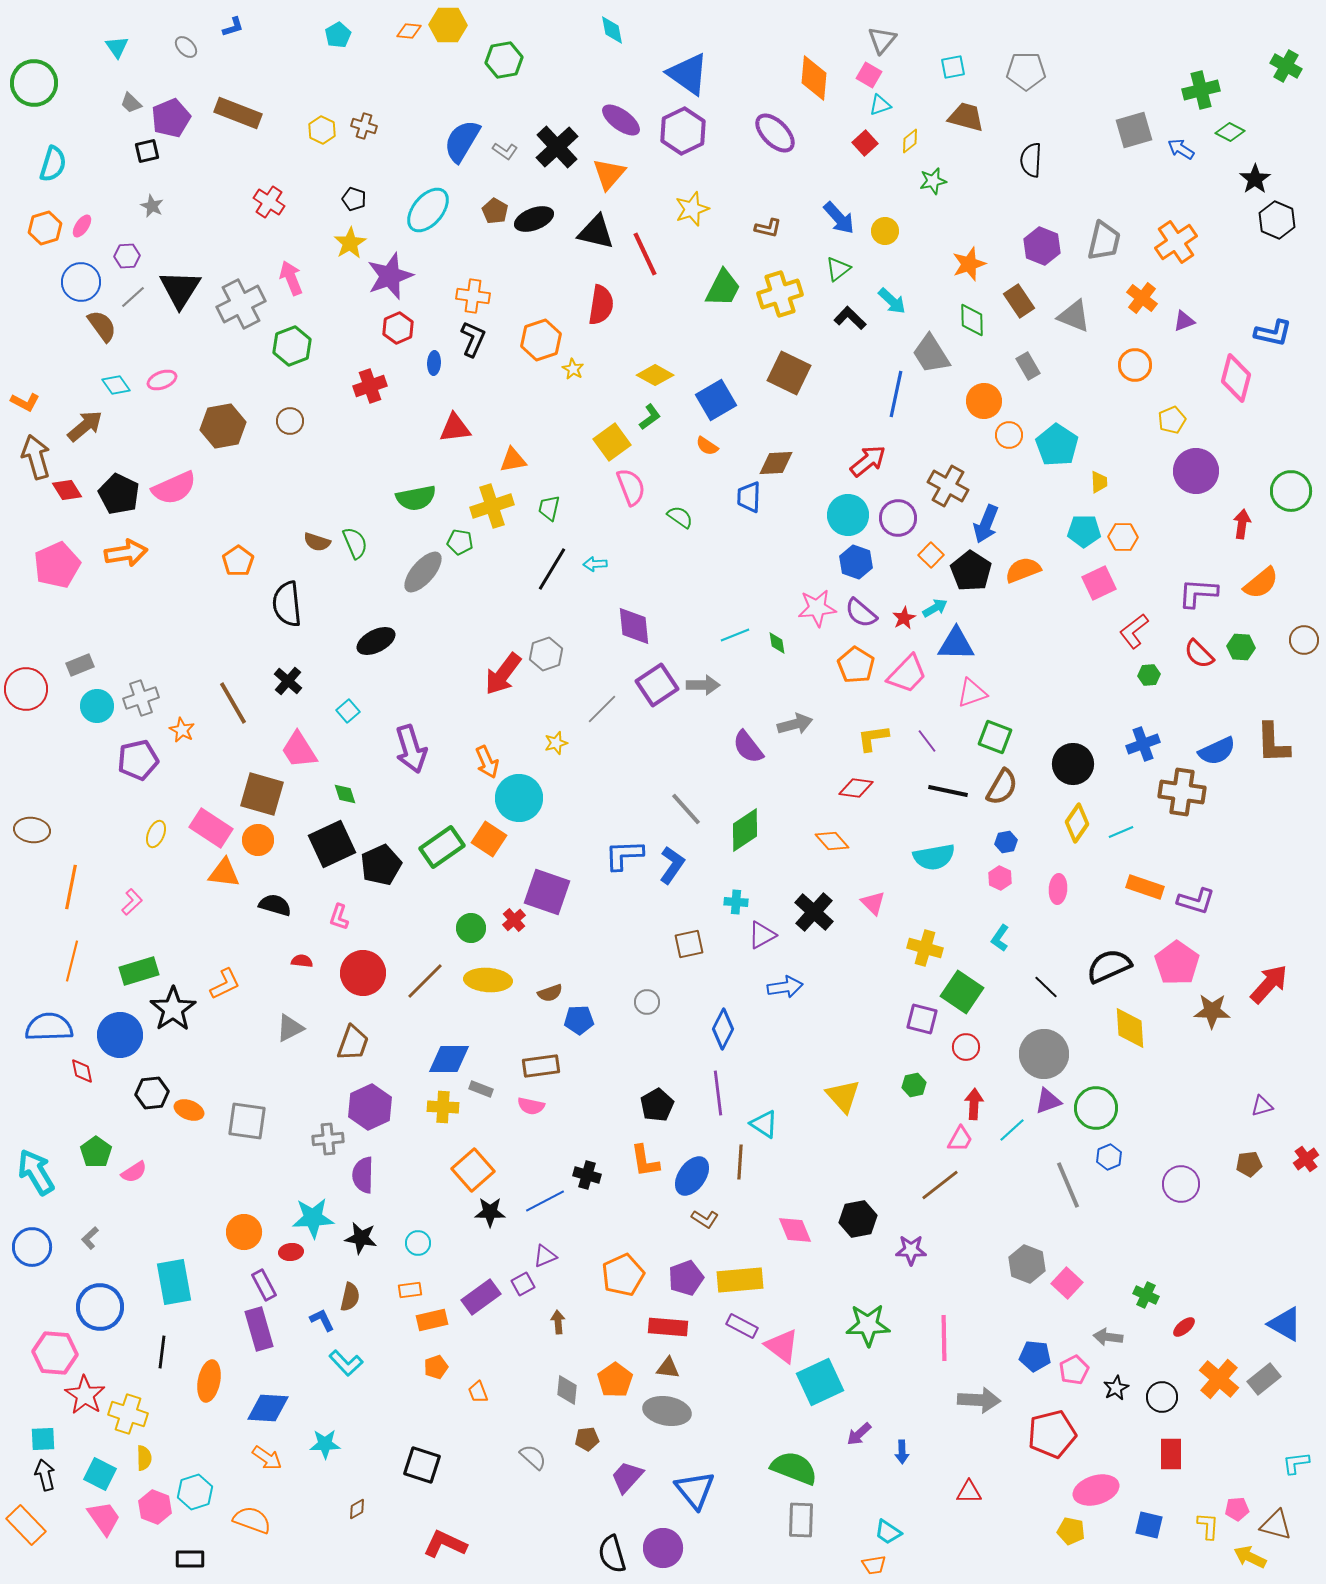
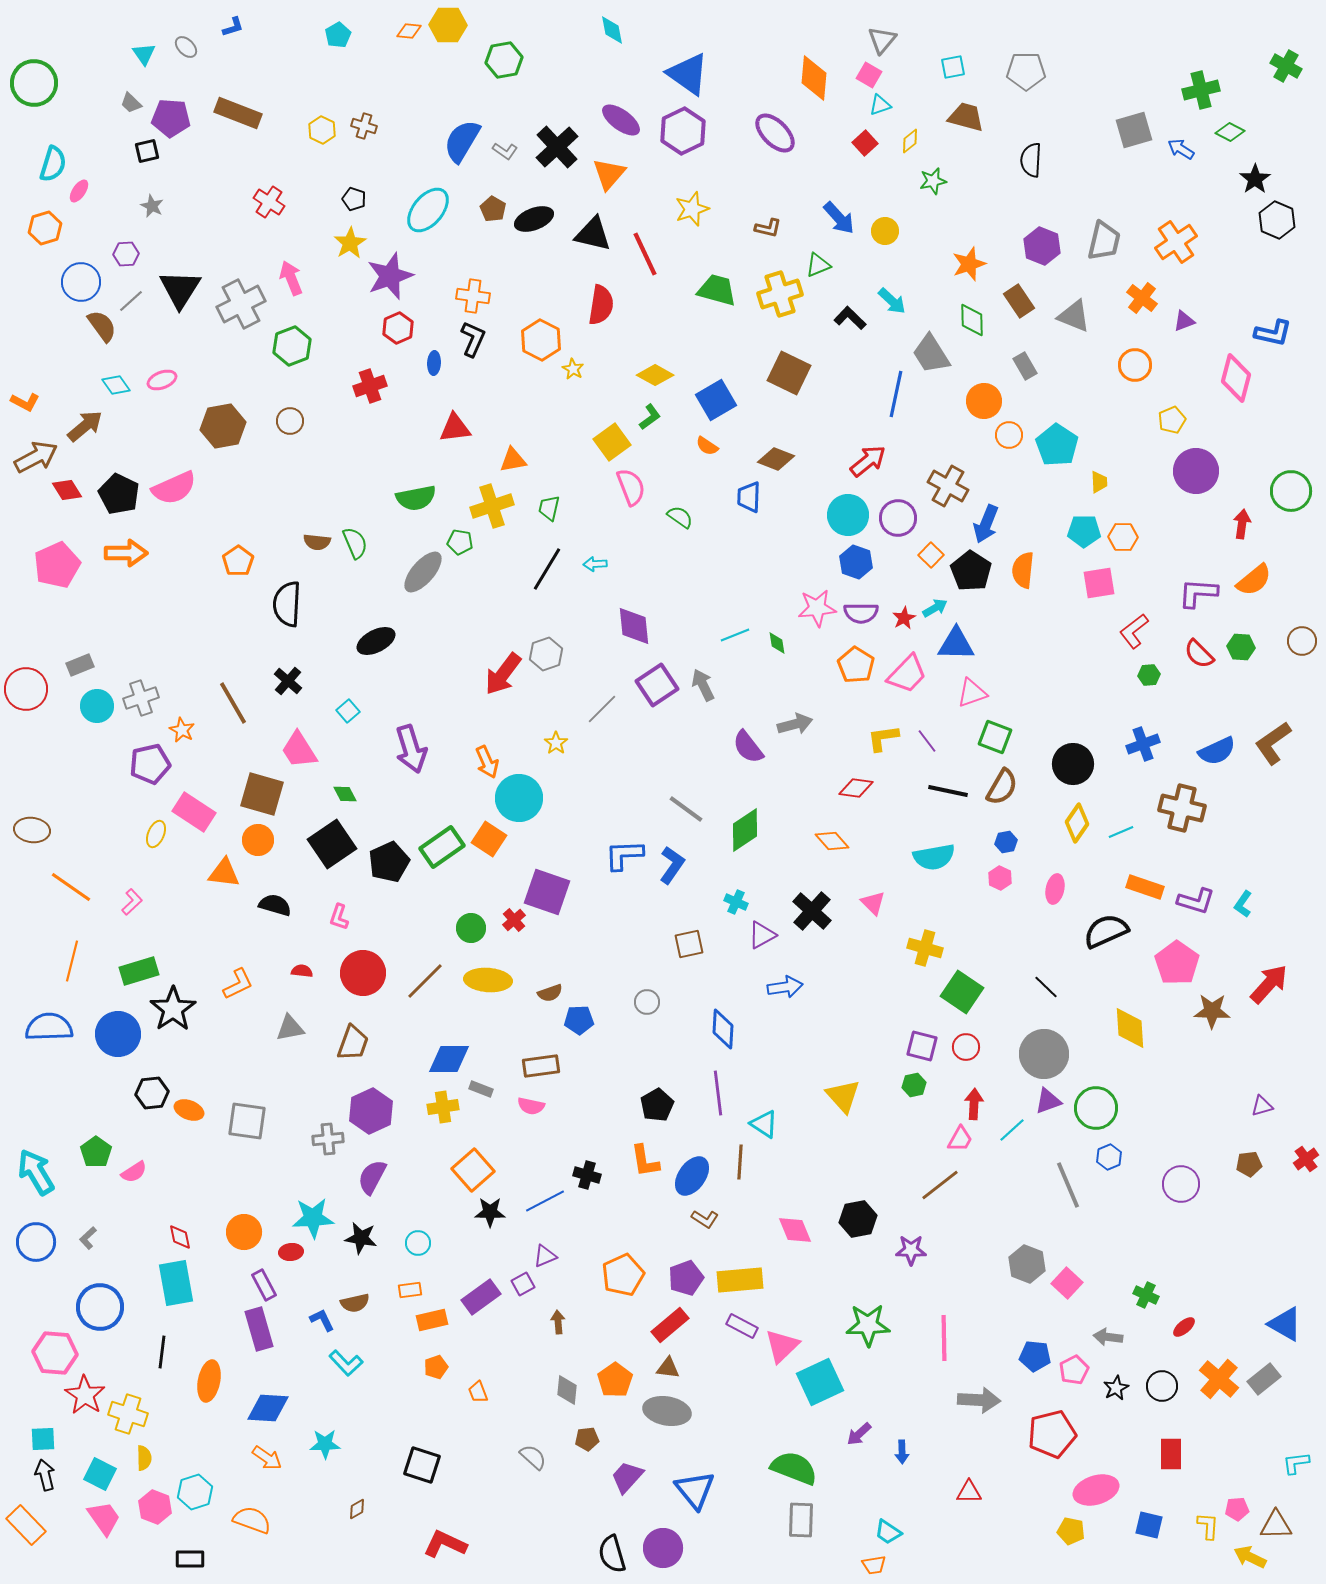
cyan triangle at (117, 47): moved 27 px right, 7 px down
purple pentagon at (171, 118): rotated 27 degrees clockwise
brown pentagon at (495, 211): moved 2 px left, 2 px up
pink ellipse at (82, 226): moved 3 px left, 35 px up
black triangle at (596, 232): moved 3 px left, 2 px down
purple hexagon at (127, 256): moved 1 px left, 2 px up
green triangle at (838, 269): moved 20 px left, 4 px up; rotated 16 degrees clockwise
green trapezoid at (723, 288): moved 6 px left, 2 px down; rotated 102 degrees counterclockwise
gray line at (133, 297): moved 2 px left, 4 px down
orange hexagon at (541, 340): rotated 15 degrees counterclockwise
gray rectangle at (1028, 366): moved 3 px left
brown arrow at (36, 457): rotated 78 degrees clockwise
brown diamond at (776, 463): moved 4 px up; rotated 24 degrees clockwise
brown semicircle at (317, 542): rotated 12 degrees counterclockwise
orange arrow at (126, 553): rotated 9 degrees clockwise
black line at (552, 569): moved 5 px left
orange semicircle at (1023, 570): rotated 63 degrees counterclockwise
pink square at (1099, 583): rotated 16 degrees clockwise
orange semicircle at (1261, 583): moved 7 px left, 3 px up
black semicircle at (287, 604): rotated 9 degrees clockwise
purple semicircle at (861, 613): rotated 40 degrees counterclockwise
brown circle at (1304, 640): moved 2 px left, 1 px down
gray arrow at (703, 685): rotated 116 degrees counterclockwise
yellow L-shape at (873, 738): moved 10 px right
yellow star at (556, 743): rotated 20 degrees counterclockwise
brown L-shape at (1273, 743): rotated 57 degrees clockwise
purple pentagon at (138, 760): moved 12 px right, 4 px down
brown cross at (1182, 792): moved 16 px down; rotated 6 degrees clockwise
green diamond at (345, 794): rotated 10 degrees counterclockwise
gray line at (686, 809): rotated 12 degrees counterclockwise
pink rectangle at (211, 828): moved 17 px left, 16 px up
black square at (332, 844): rotated 9 degrees counterclockwise
black pentagon at (381, 865): moved 8 px right, 3 px up
orange line at (71, 887): rotated 66 degrees counterclockwise
pink ellipse at (1058, 889): moved 3 px left; rotated 8 degrees clockwise
cyan cross at (736, 902): rotated 20 degrees clockwise
black cross at (814, 912): moved 2 px left, 1 px up
cyan L-shape at (1000, 938): moved 243 px right, 34 px up
red semicircle at (302, 961): moved 10 px down
black semicircle at (1109, 966): moved 3 px left, 35 px up
orange L-shape at (225, 984): moved 13 px right
purple square at (922, 1019): moved 27 px down
gray triangle at (290, 1028): rotated 16 degrees clockwise
blue diamond at (723, 1029): rotated 24 degrees counterclockwise
blue circle at (120, 1035): moved 2 px left, 1 px up
red diamond at (82, 1071): moved 98 px right, 166 px down
purple hexagon at (370, 1107): moved 1 px right, 4 px down
yellow cross at (443, 1107): rotated 12 degrees counterclockwise
purple semicircle at (363, 1175): moved 9 px right, 2 px down; rotated 27 degrees clockwise
gray L-shape at (90, 1238): moved 2 px left
blue circle at (32, 1247): moved 4 px right, 5 px up
cyan rectangle at (174, 1282): moved 2 px right, 1 px down
brown semicircle at (350, 1297): moved 5 px right, 6 px down; rotated 64 degrees clockwise
red rectangle at (668, 1327): moved 2 px right, 2 px up; rotated 45 degrees counterclockwise
pink triangle at (782, 1346): rotated 39 degrees clockwise
black circle at (1162, 1397): moved 11 px up
brown triangle at (1276, 1525): rotated 16 degrees counterclockwise
